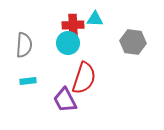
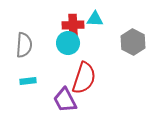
gray hexagon: rotated 20 degrees clockwise
